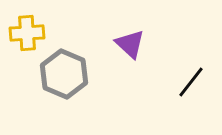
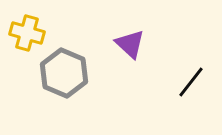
yellow cross: rotated 20 degrees clockwise
gray hexagon: moved 1 px up
